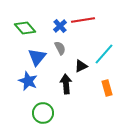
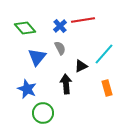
blue star: moved 1 px left, 8 px down
